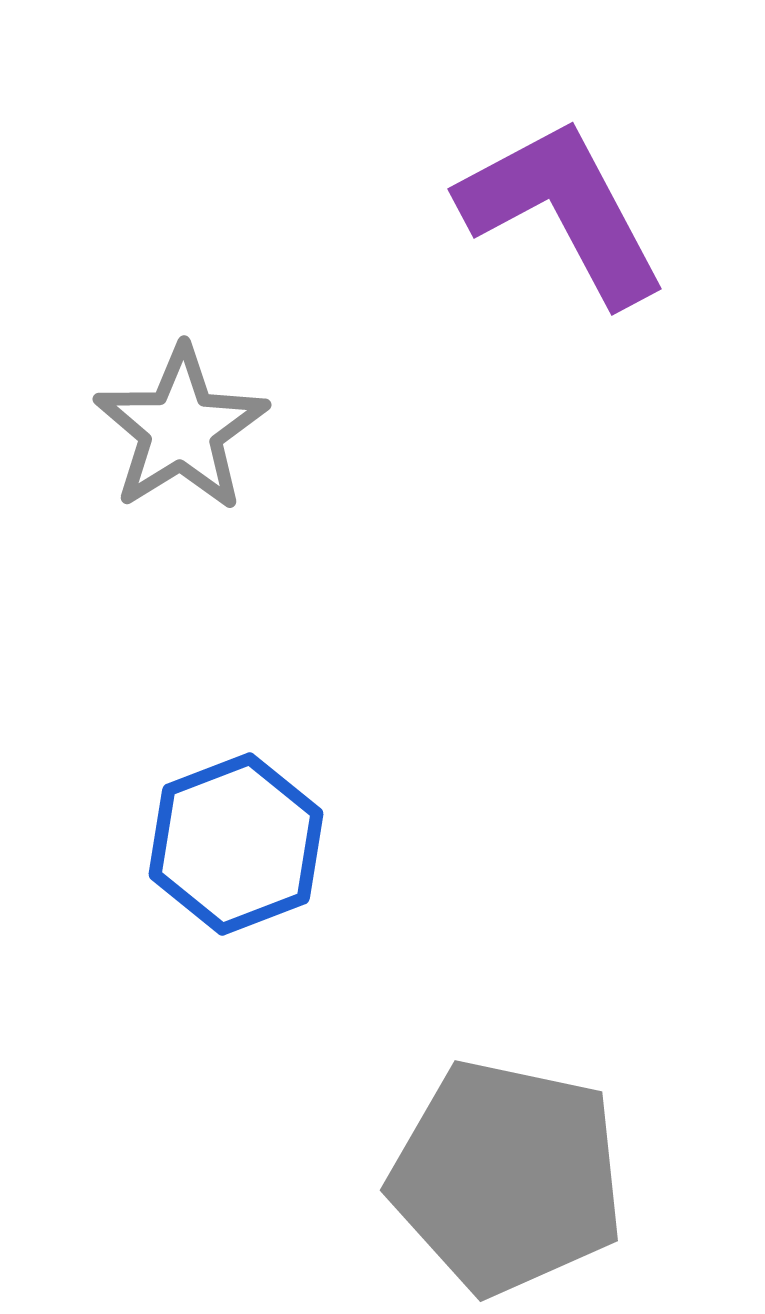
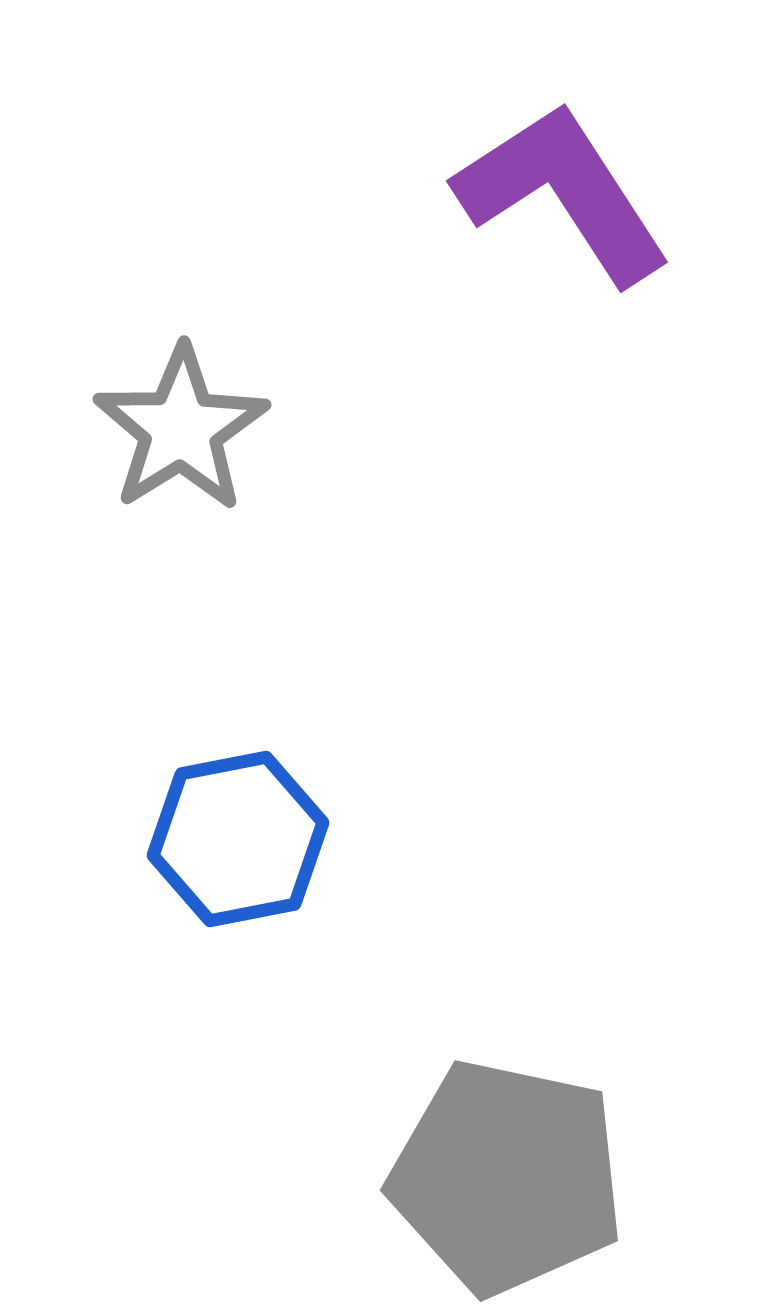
purple L-shape: moved 18 px up; rotated 5 degrees counterclockwise
blue hexagon: moved 2 px right, 5 px up; rotated 10 degrees clockwise
